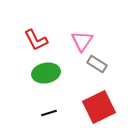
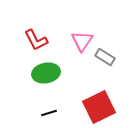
gray rectangle: moved 8 px right, 7 px up
